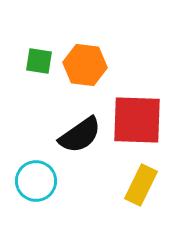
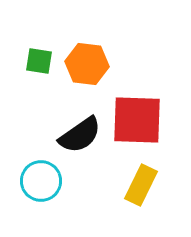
orange hexagon: moved 2 px right, 1 px up
cyan circle: moved 5 px right
